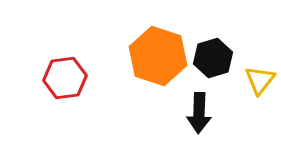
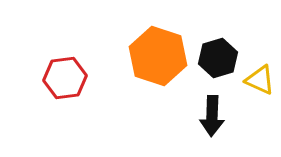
black hexagon: moved 5 px right
yellow triangle: rotated 44 degrees counterclockwise
black arrow: moved 13 px right, 3 px down
